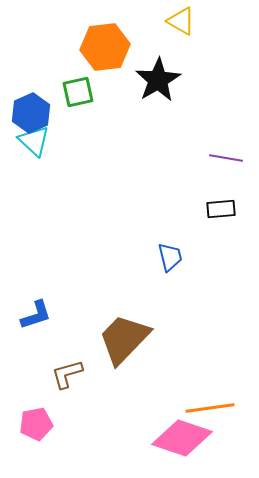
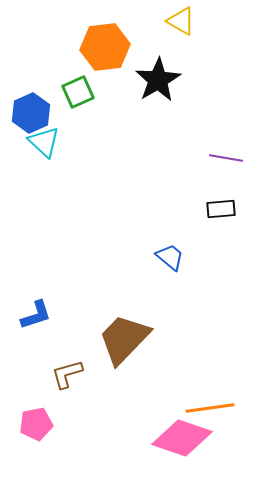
green square: rotated 12 degrees counterclockwise
cyan triangle: moved 10 px right, 1 px down
blue trapezoid: rotated 36 degrees counterclockwise
